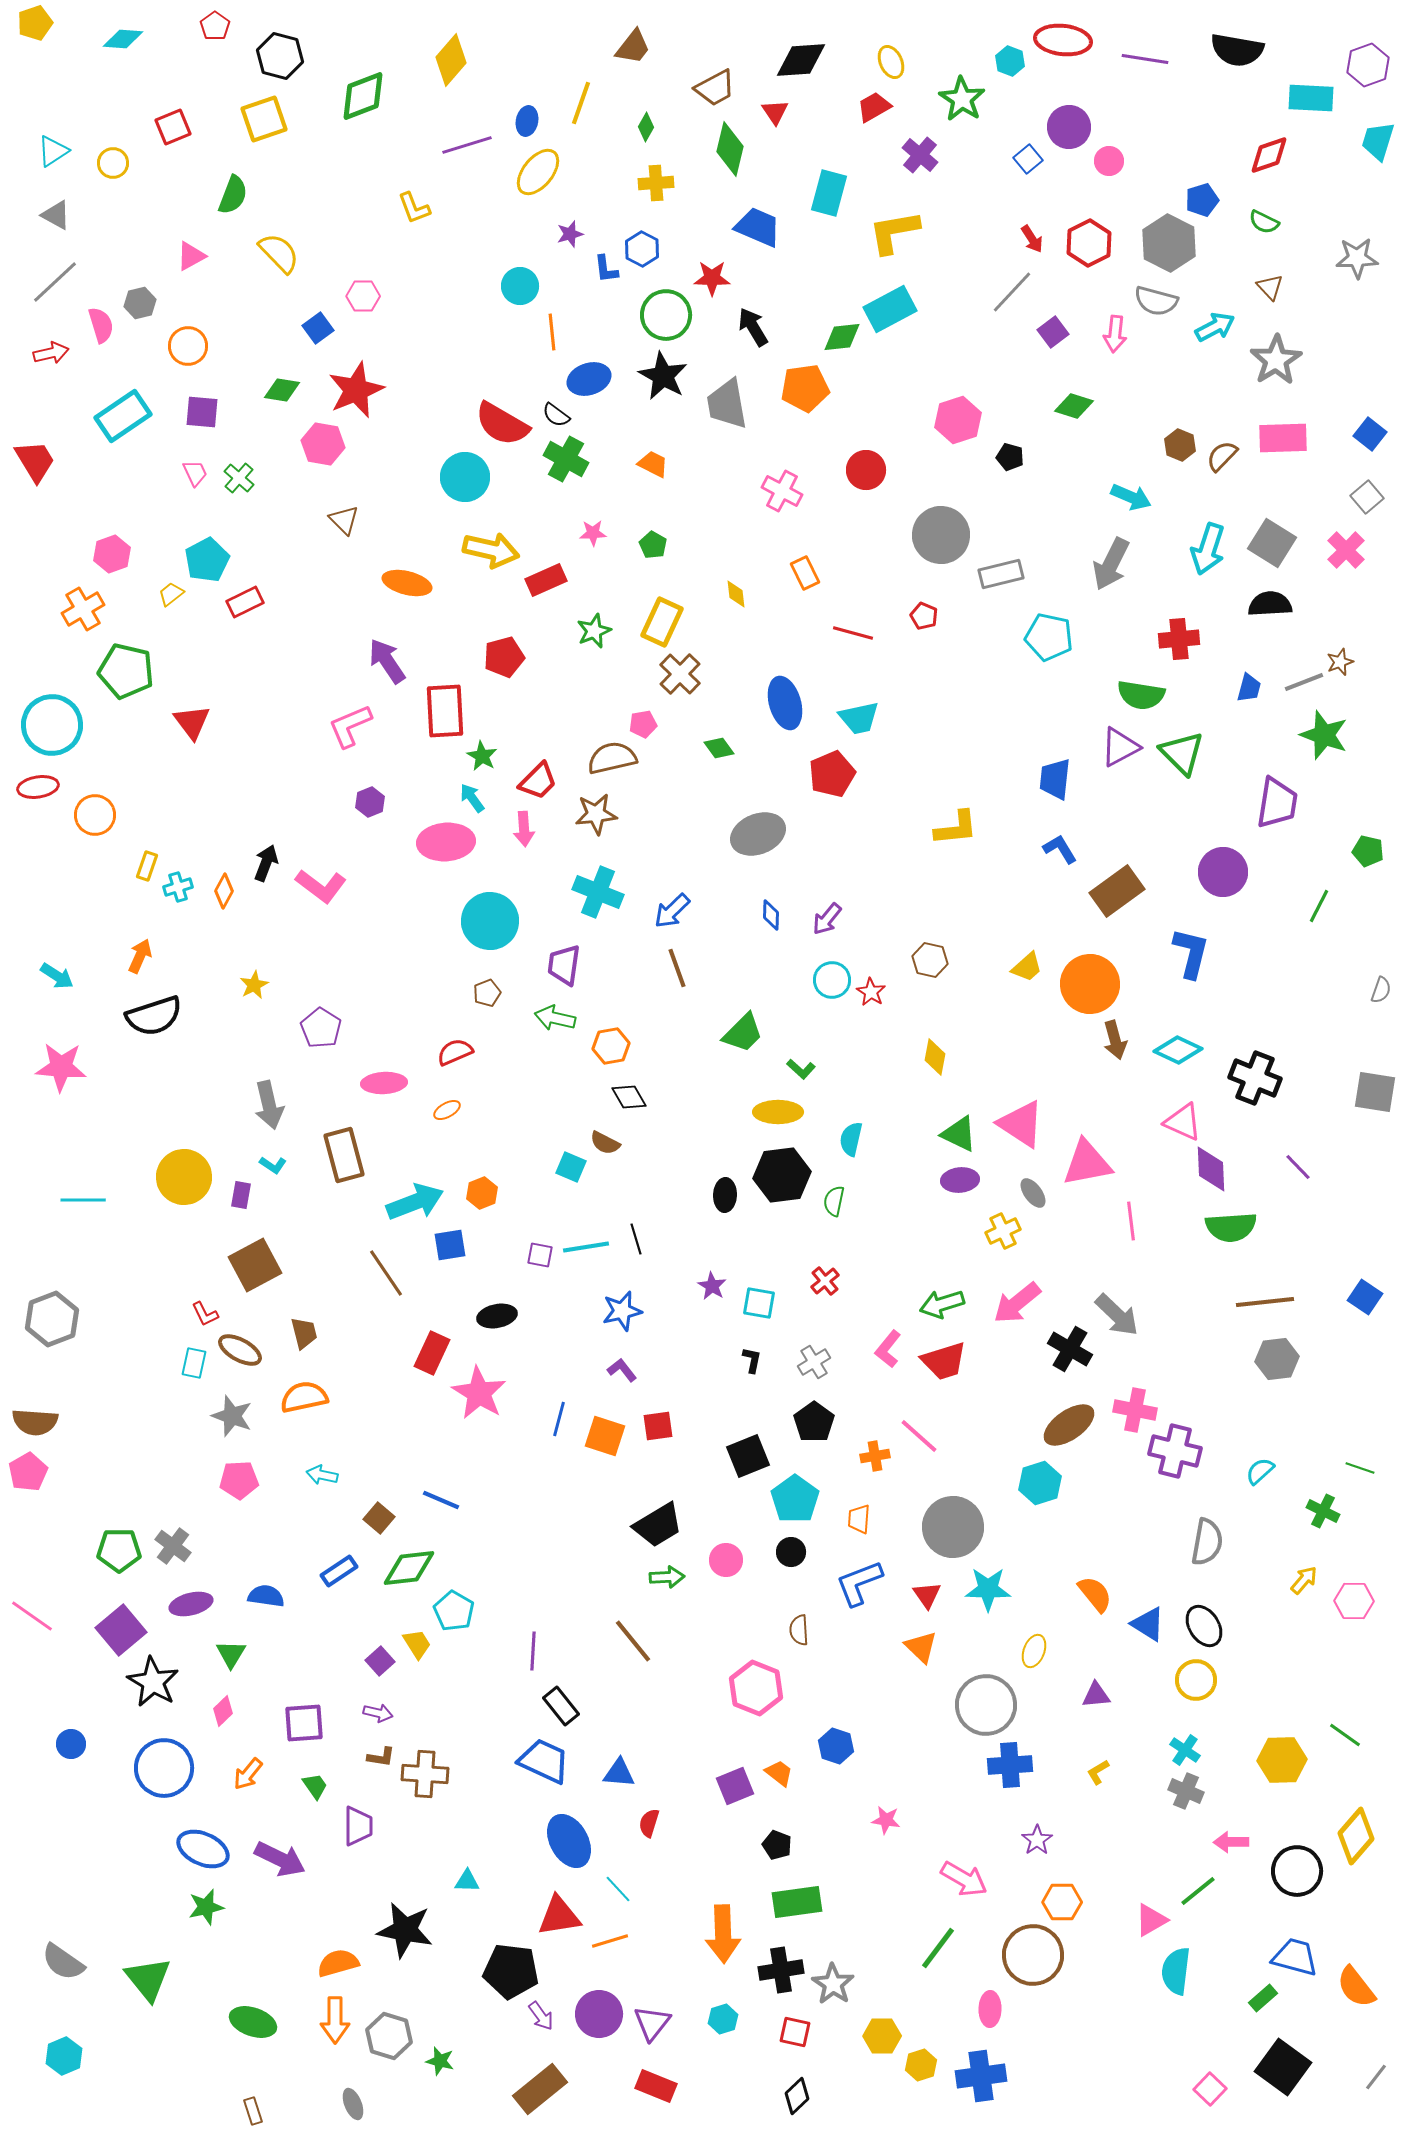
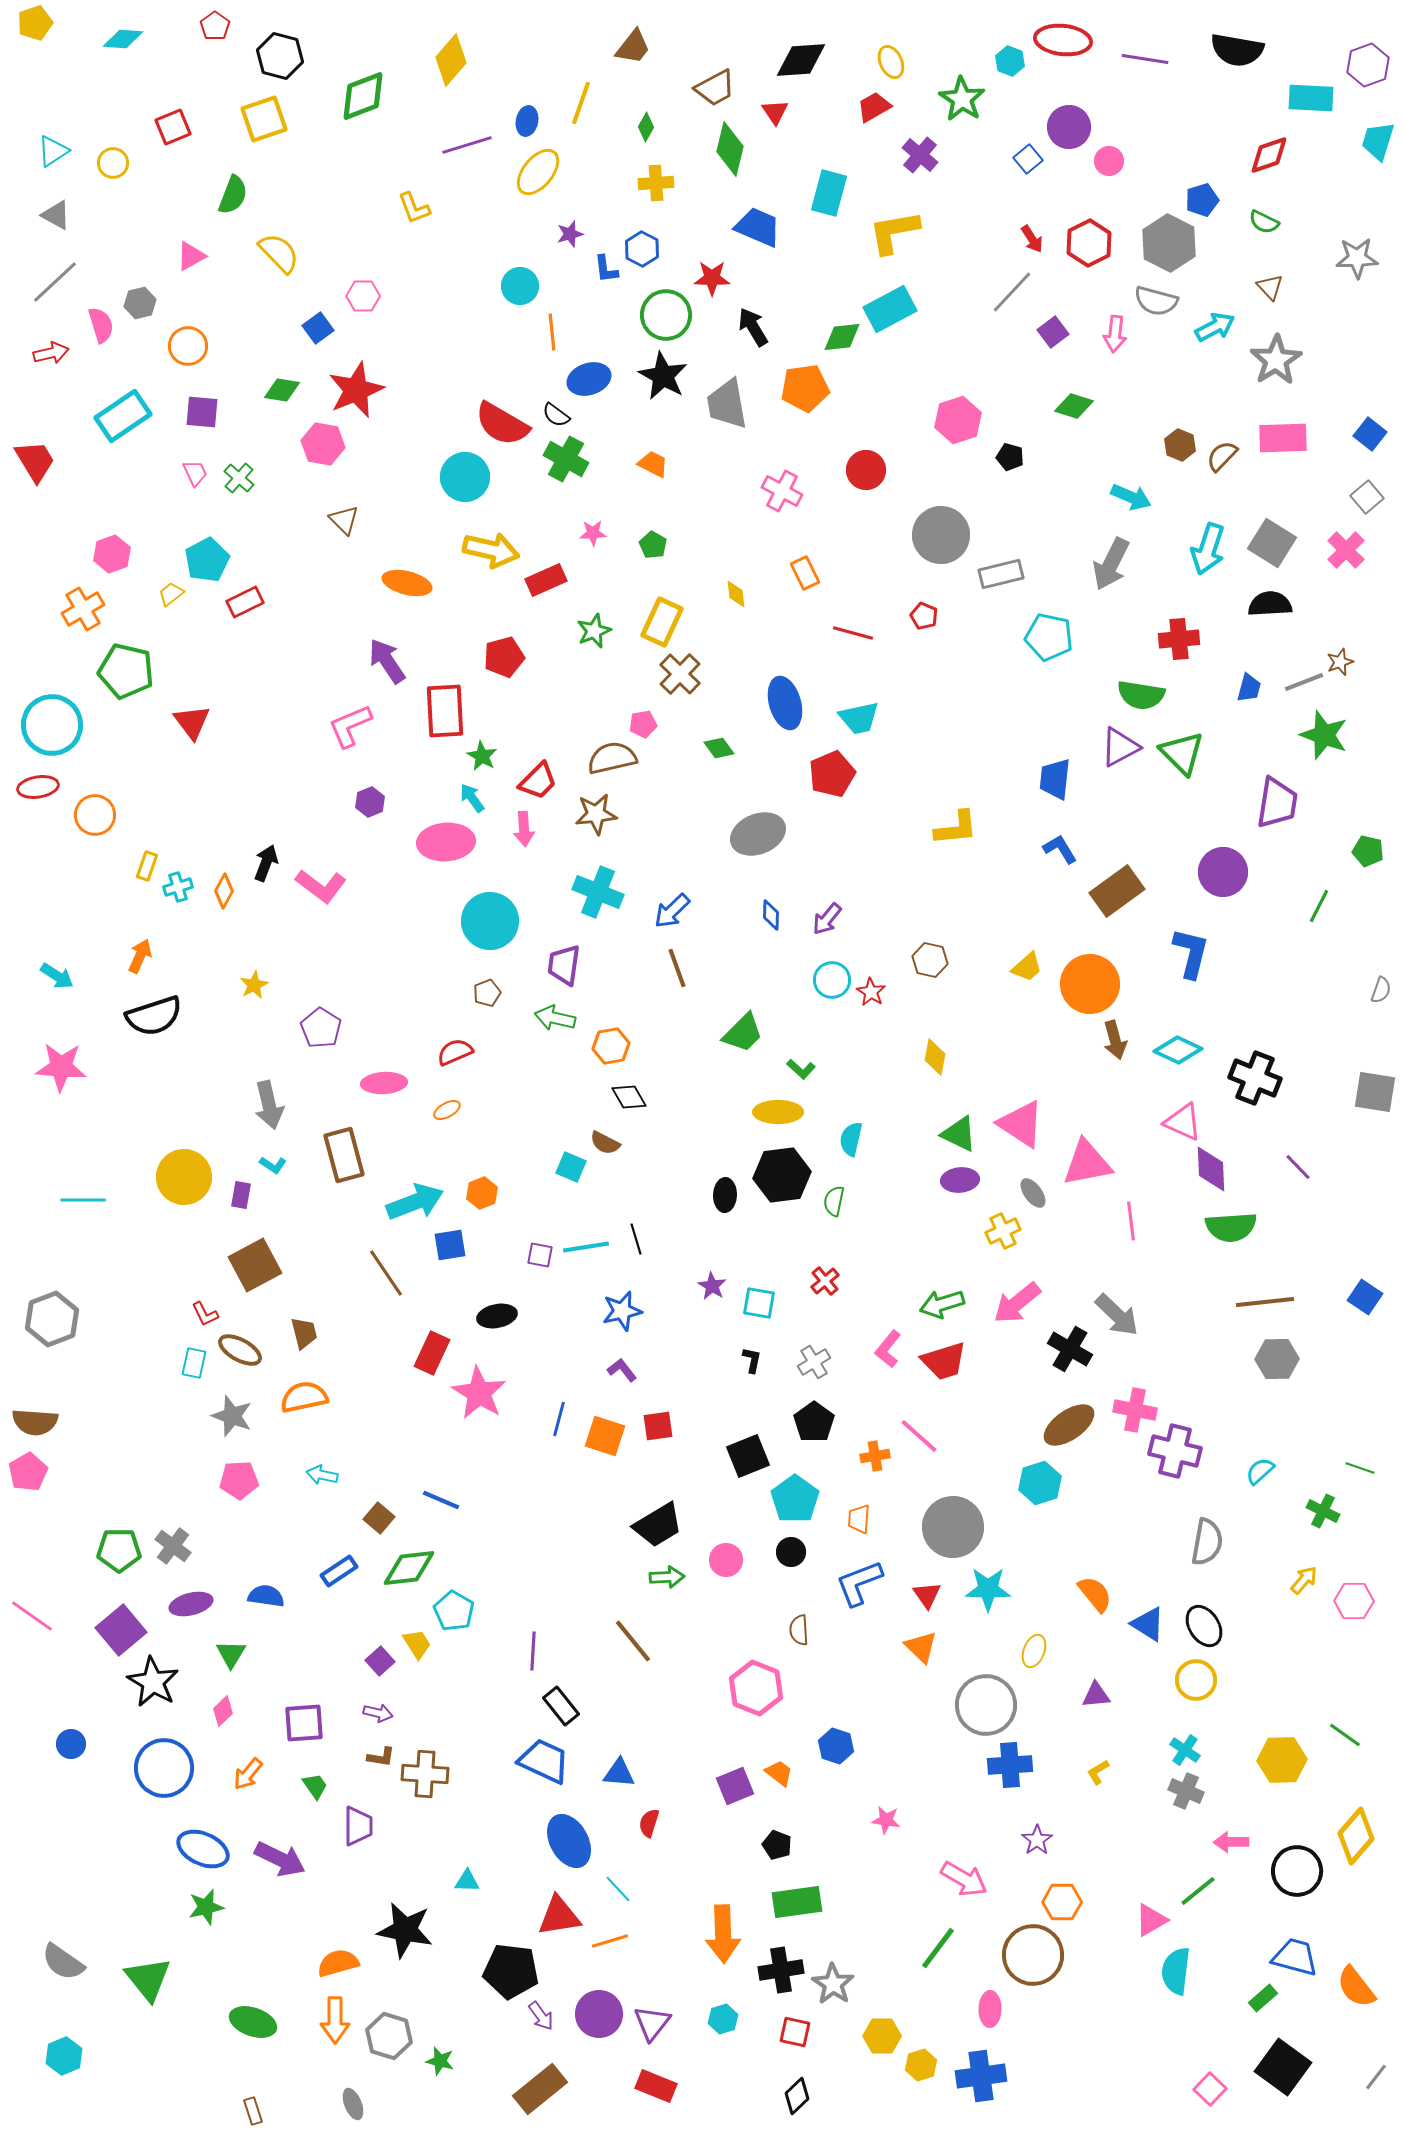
gray hexagon at (1277, 1359): rotated 6 degrees clockwise
